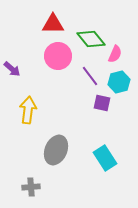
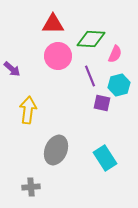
green diamond: rotated 48 degrees counterclockwise
purple line: rotated 15 degrees clockwise
cyan hexagon: moved 3 px down
